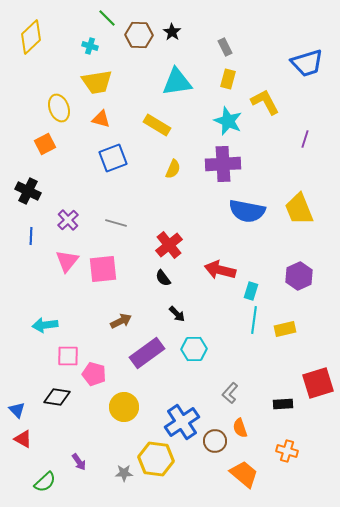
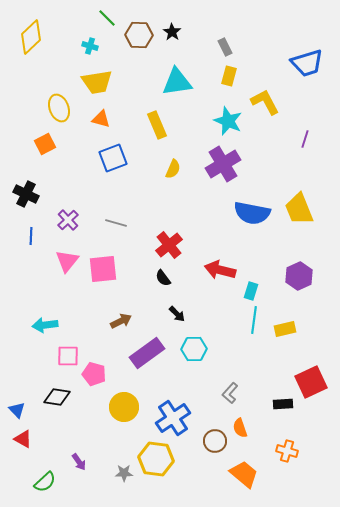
yellow rectangle at (228, 79): moved 1 px right, 3 px up
yellow rectangle at (157, 125): rotated 36 degrees clockwise
purple cross at (223, 164): rotated 28 degrees counterclockwise
black cross at (28, 191): moved 2 px left, 3 px down
blue semicircle at (247, 211): moved 5 px right, 2 px down
red square at (318, 383): moved 7 px left, 1 px up; rotated 8 degrees counterclockwise
blue cross at (182, 422): moved 9 px left, 4 px up
